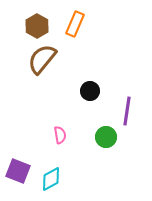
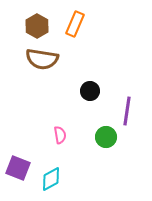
brown semicircle: rotated 120 degrees counterclockwise
purple square: moved 3 px up
